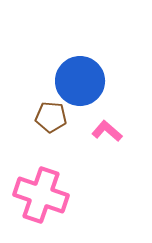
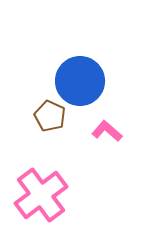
brown pentagon: moved 1 px left, 1 px up; rotated 20 degrees clockwise
pink cross: rotated 34 degrees clockwise
